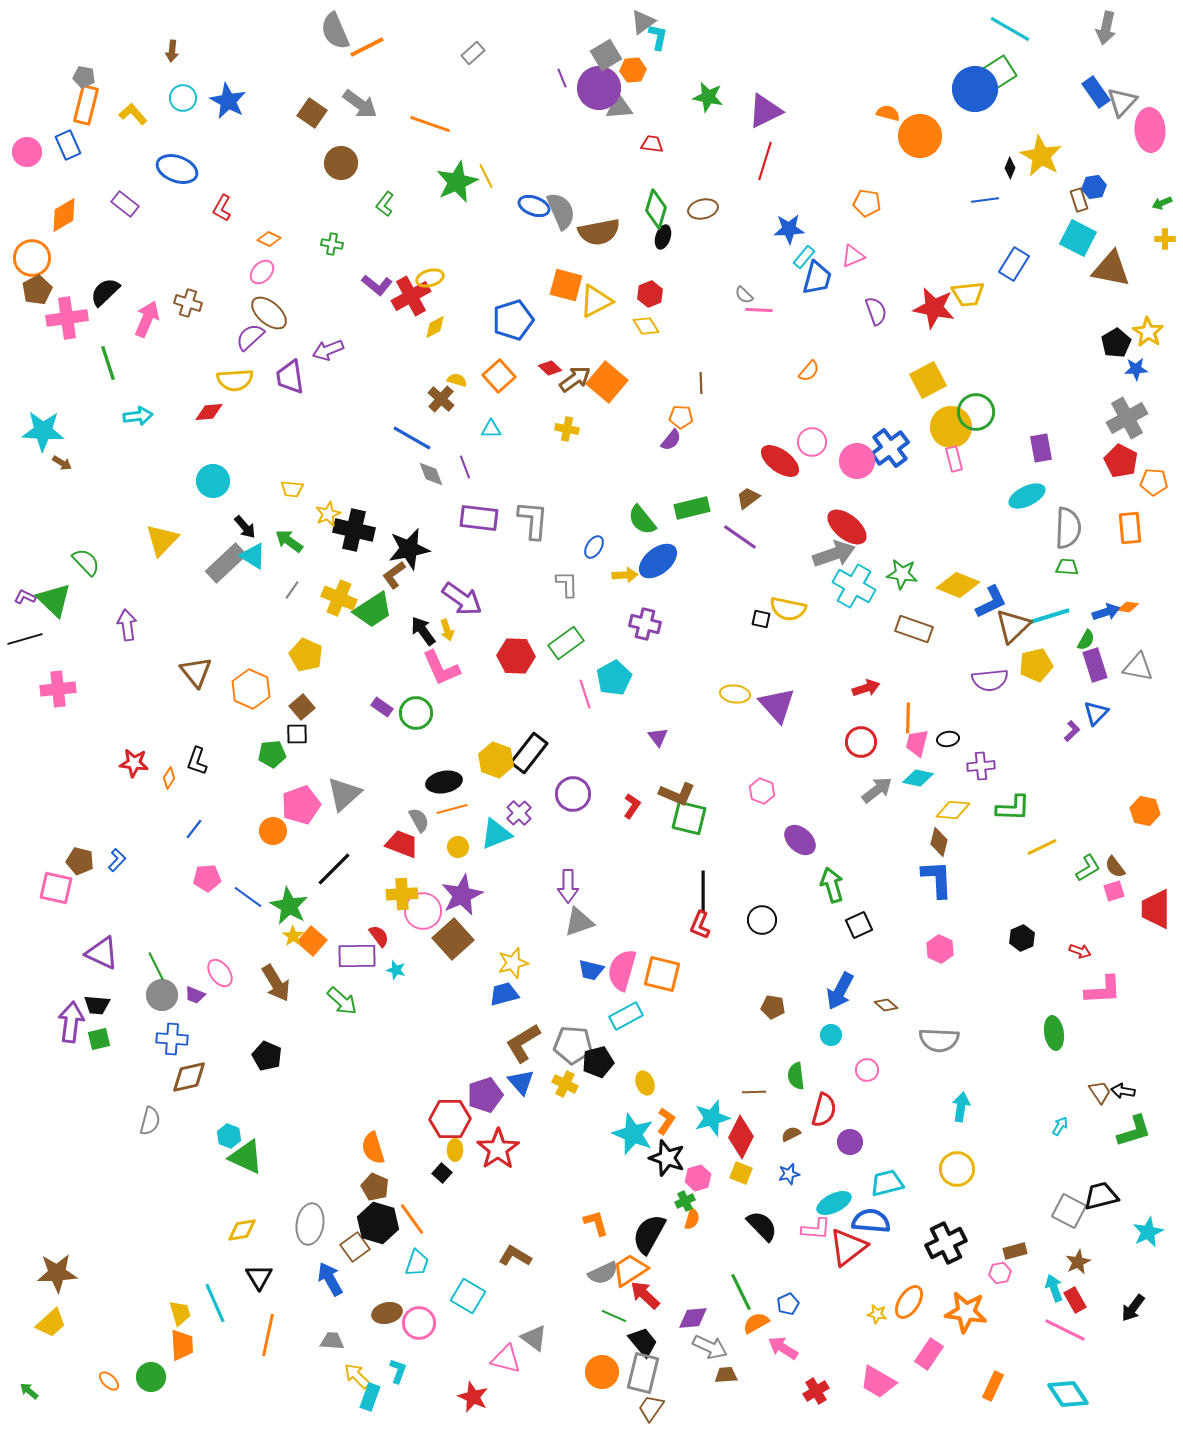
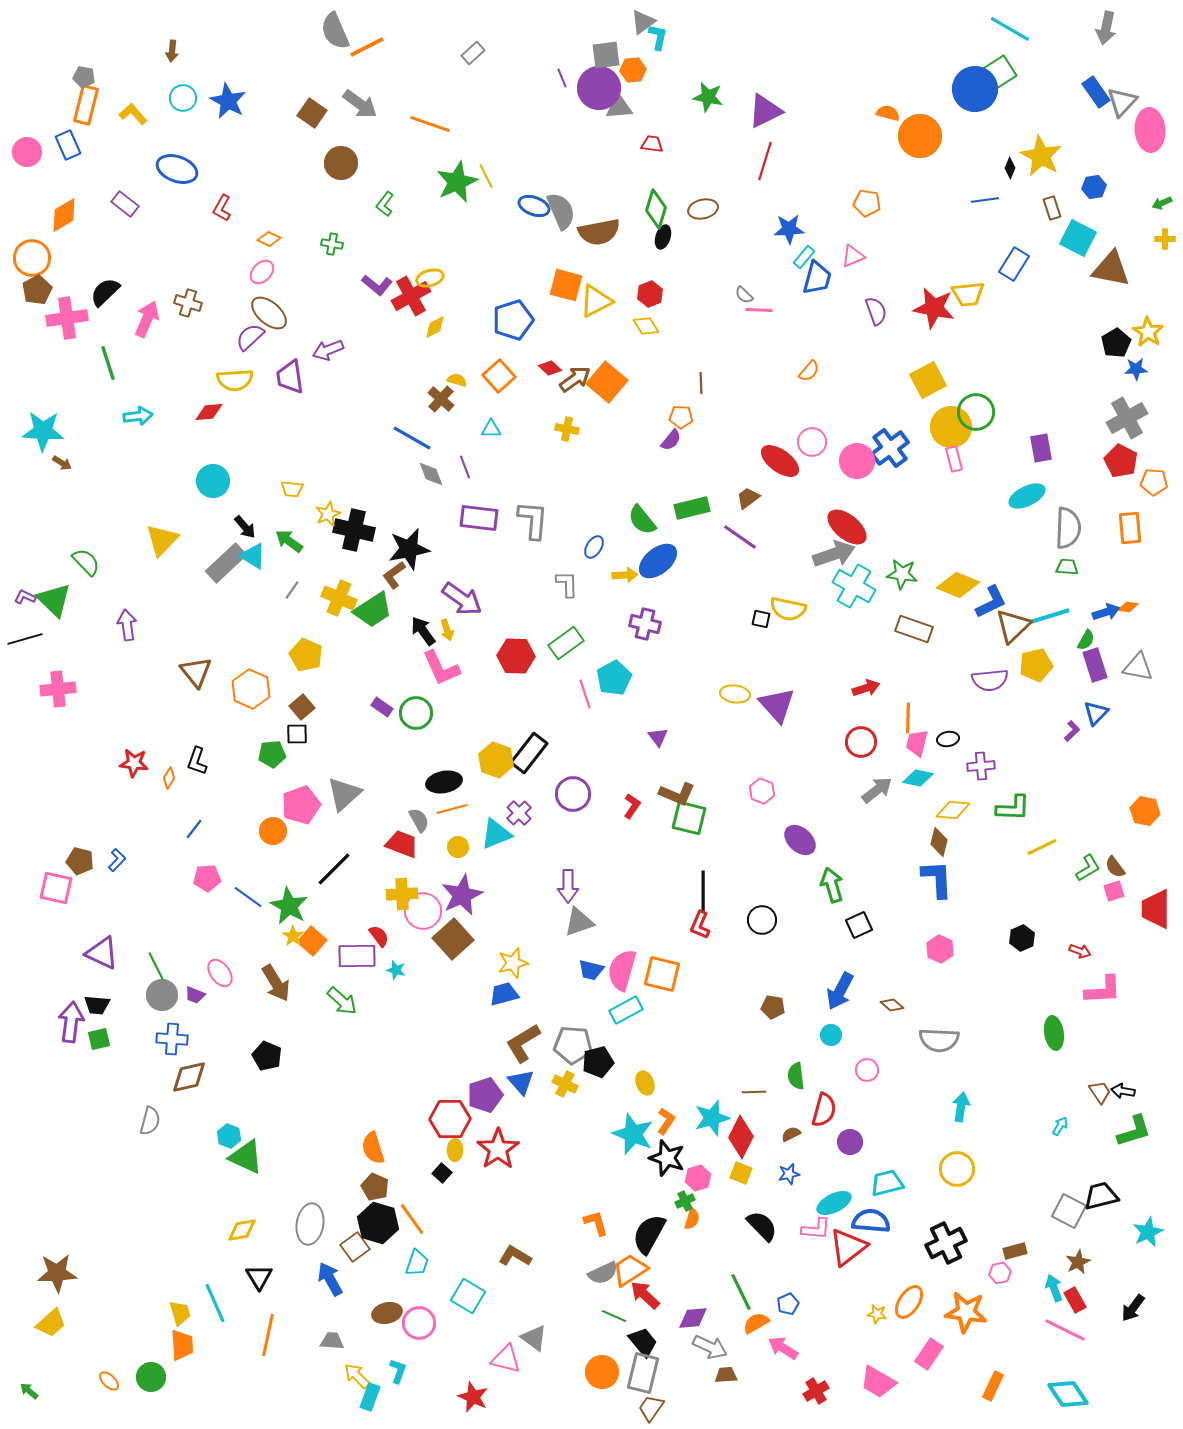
gray square at (606, 55): rotated 24 degrees clockwise
brown rectangle at (1079, 200): moved 27 px left, 8 px down
brown diamond at (886, 1005): moved 6 px right
cyan rectangle at (626, 1016): moved 6 px up
